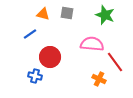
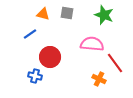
green star: moved 1 px left
red line: moved 1 px down
